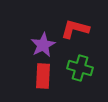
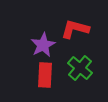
green cross: rotated 25 degrees clockwise
red rectangle: moved 2 px right, 1 px up
